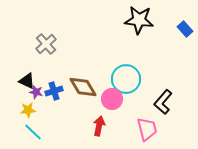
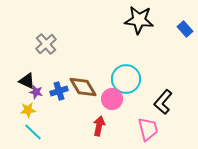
blue cross: moved 5 px right
pink trapezoid: moved 1 px right
